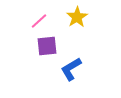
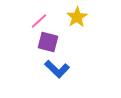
purple square: moved 1 px right, 4 px up; rotated 20 degrees clockwise
blue L-shape: moved 14 px left; rotated 105 degrees counterclockwise
